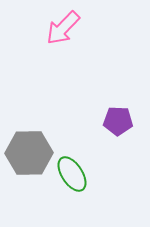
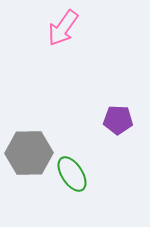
pink arrow: rotated 9 degrees counterclockwise
purple pentagon: moved 1 px up
